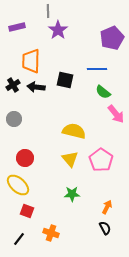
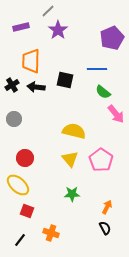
gray line: rotated 48 degrees clockwise
purple rectangle: moved 4 px right
black cross: moved 1 px left
black line: moved 1 px right, 1 px down
